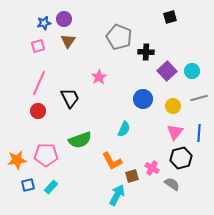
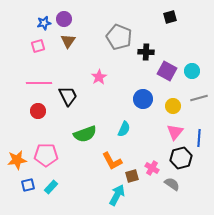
purple square: rotated 18 degrees counterclockwise
pink line: rotated 65 degrees clockwise
black trapezoid: moved 2 px left, 2 px up
blue line: moved 5 px down
green semicircle: moved 5 px right, 6 px up
